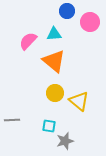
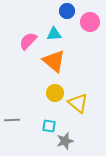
yellow triangle: moved 1 px left, 2 px down
